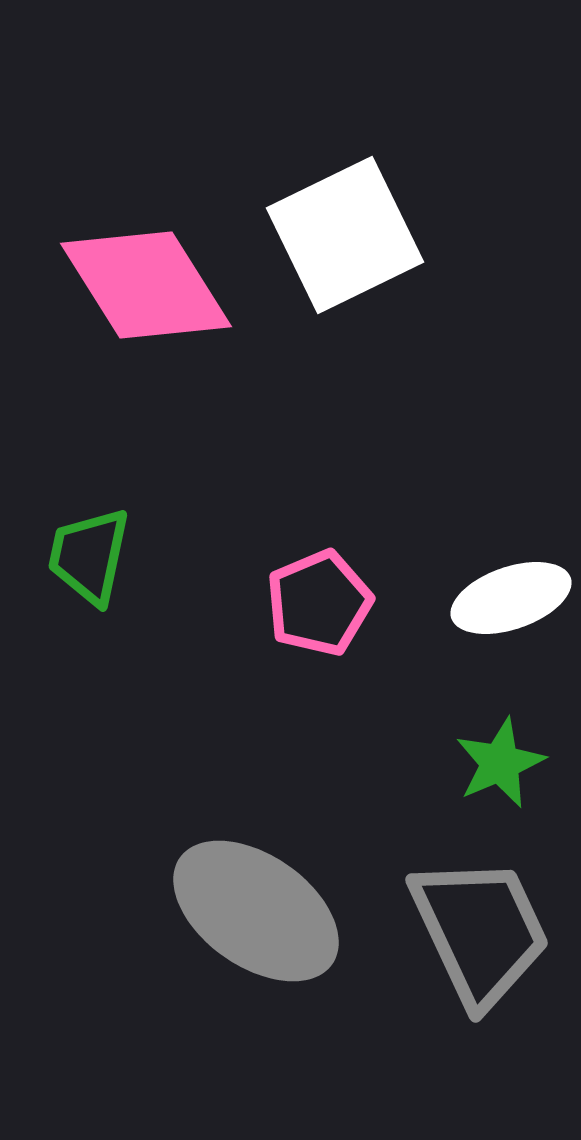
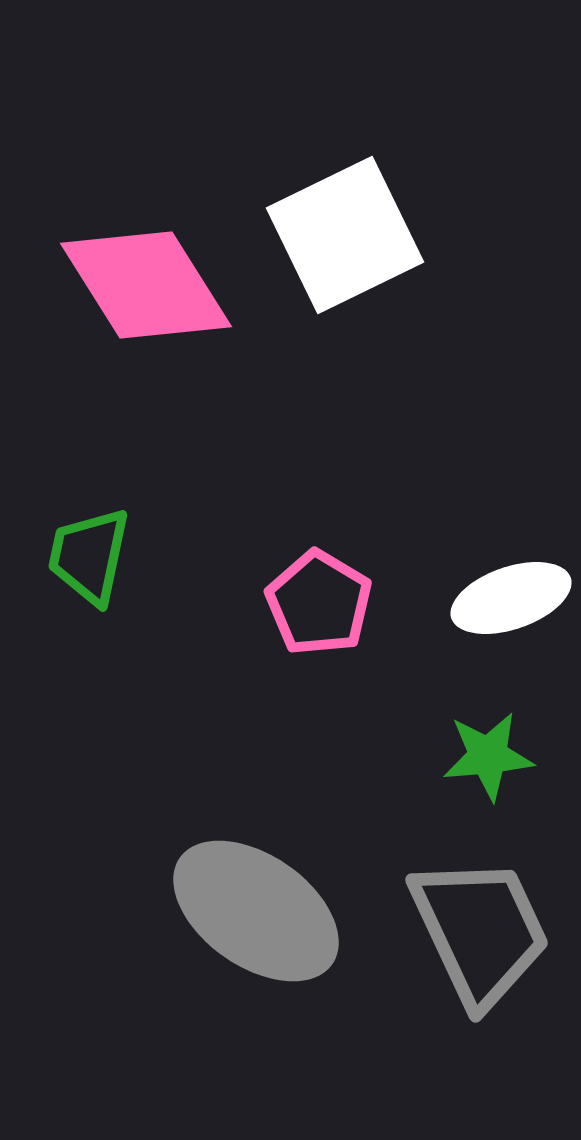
pink pentagon: rotated 18 degrees counterclockwise
green star: moved 12 px left, 7 px up; rotated 18 degrees clockwise
